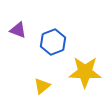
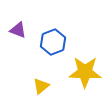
yellow triangle: moved 1 px left
